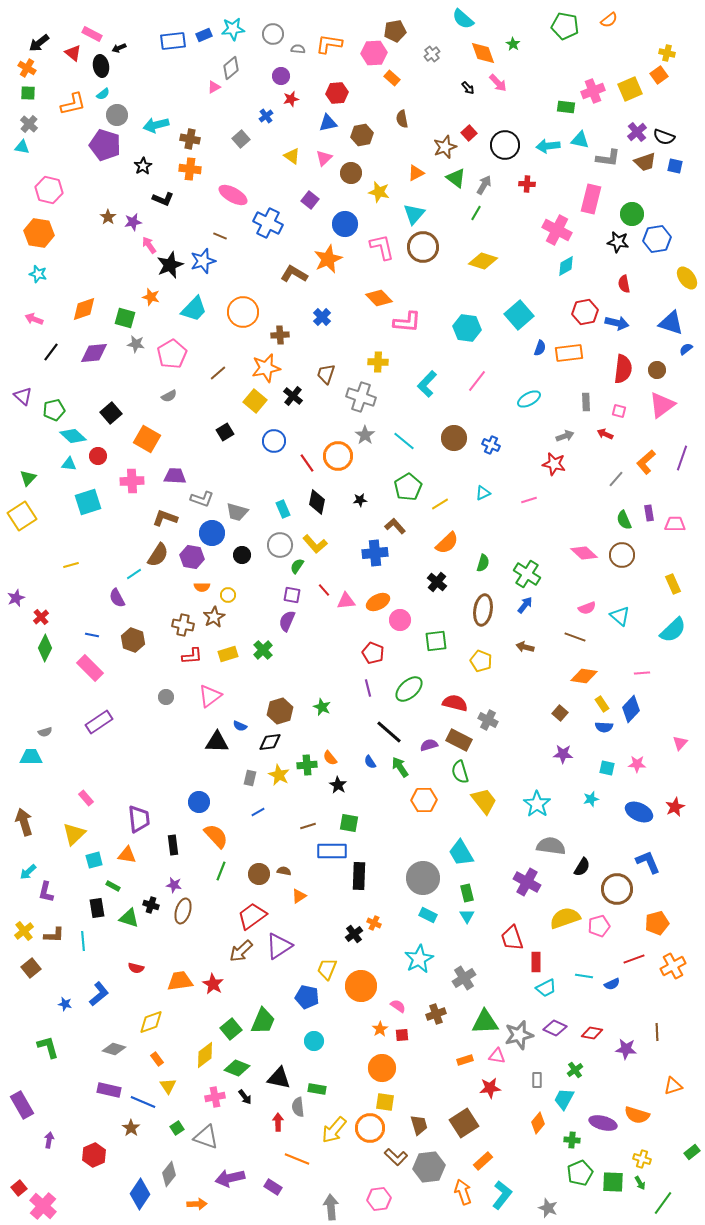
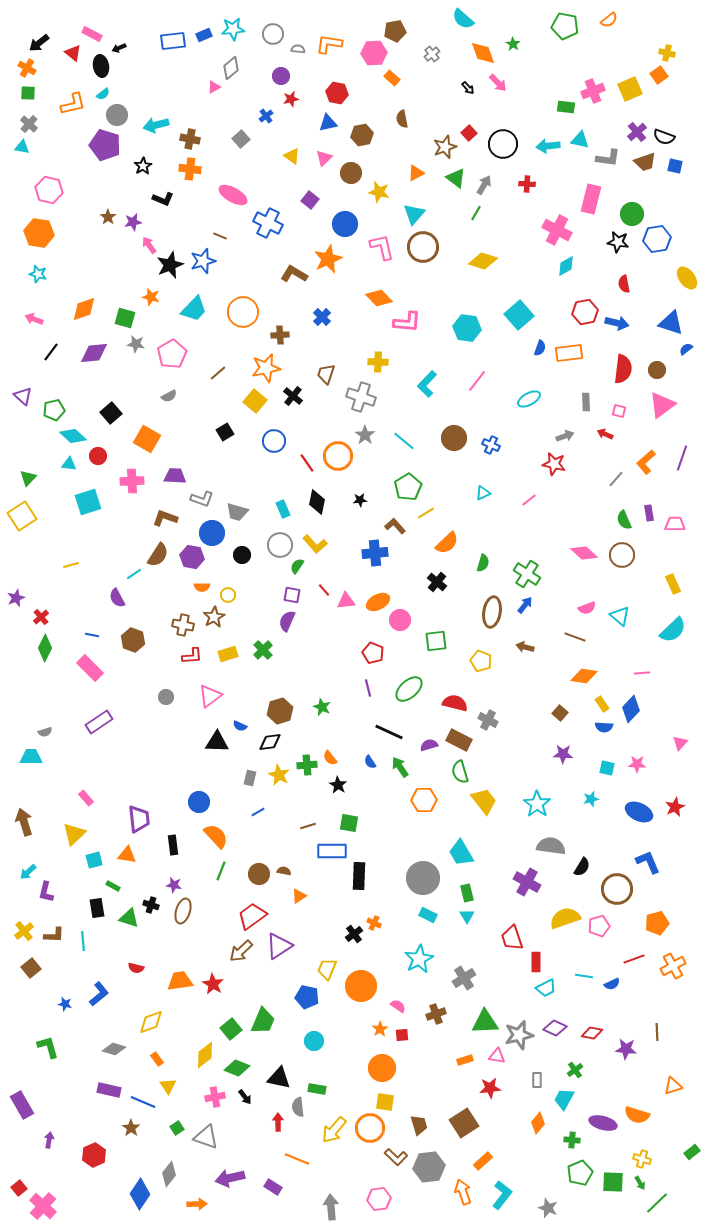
red hexagon at (337, 93): rotated 15 degrees clockwise
black circle at (505, 145): moved 2 px left, 1 px up
pink line at (529, 500): rotated 21 degrees counterclockwise
yellow line at (440, 504): moved 14 px left, 9 px down
brown ellipse at (483, 610): moved 9 px right, 2 px down
black line at (389, 732): rotated 16 degrees counterclockwise
green line at (663, 1203): moved 6 px left; rotated 10 degrees clockwise
